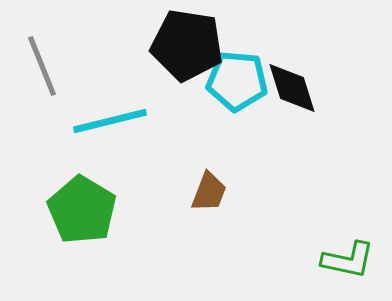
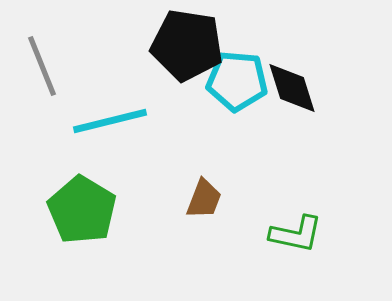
brown trapezoid: moved 5 px left, 7 px down
green L-shape: moved 52 px left, 26 px up
